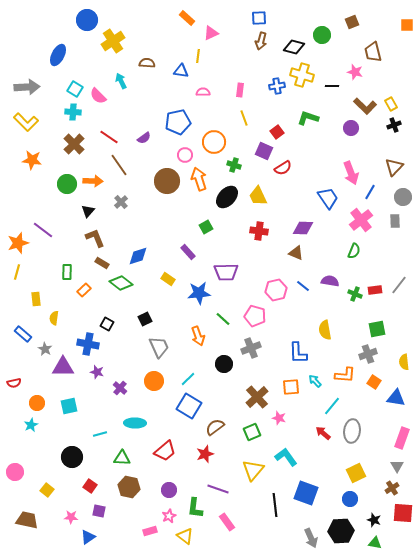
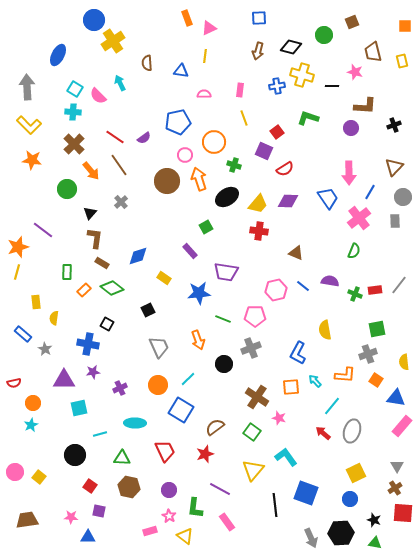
orange rectangle at (187, 18): rotated 28 degrees clockwise
blue circle at (87, 20): moved 7 px right
orange square at (407, 25): moved 2 px left, 1 px down
pink triangle at (211, 33): moved 2 px left, 5 px up
green circle at (322, 35): moved 2 px right
brown arrow at (261, 41): moved 3 px left, 10 px down
black diamond at (294, 47): moved 3 px left
yellow line at (198, 56): moved 7 px right
brown semicircle at (147, 63): rotated 98 degrees counterclockwise
cyan arrow at (121, 81): moved 1 px left, 2 px down
gray arrow at (27, 87): rotated 90 degrees counterclockwise
pink semicircle at (203, 92): moved 1 px right, 2 px down
yellow rectangle at (391, 104): moved 11 px right, 43 px up; rotated 16 degrees clockwise
brown L-shape at (365, 106): rotated 40 degrees counterclockwise
yellow L-shape at (26, 122): moved 3 px right, 3 px down
red line at (109, 137): moved 6 px right
red semicircle at (283, 168): moved 2 px right, 1 px down
pink arrow at (351, 173): moved 2 px left; rotated 20 degrees clockwise
orange arrow at (93, 181): moved 2 px left, 10 px up; rotated 48 degrees clockwise
green circle at (67, 184): moved 5 px down
yellow trapezoid at (258, 196): moved 8 px down; rotated 115 degrees counterclockwise
black ellipse at (227, 197): rotated 15 degrees clockwise
black triangle at (88, 211): moved 2 px right, 2 px down
pink cross at (361, 220): moved 2 px left, 2 px up
purple diamond at (303, 228): moved 15 px left, 27 px up
brown L-shape at (95, 238): rotated 30 degrees clockwise
orange star at (18, 243): moved 4 px down
purple rectangle at (188, 252): moved 2 px right, 1 px up
purple trapezoid at (226, 272): rotated 10 degrees clockwise
yellow rectangle at (168, 279): moved 4 px left, 1 px up
green diamond at (121, 283): moved 9 px left, 5 px down
yellow rectangle at (36, 299): moved 3 px down
pink pentagon at (255, 316): rotated 15 degrees counterclockwise
black square at (145, 319): moved 3 px right, 9 px up
green line at (223, 319): rotated 21 degrees counterclockwise
orange arrow at (198, 336): moved 4 px down
blue L-shape at (298, 353): rotated 30 degrees clockwise
purple triangle at (63, 367): moved 1 px right, 13 px down
purple star at (97, 372): moved 4 px left; rotated 24 degrees counterclockwise
orange circle at (154, 381): moved 4 px right, 4 px down
orange square at (374, 382): moved 2 px right, 2 px up
purple cross at (120, 388): rotated 24 degrees clockwise
brown cross at (257, 397): rotated 15 degrees counterclockwise
orange circle at (37, 403): moved 4 px left
cyan square at (69, 406): moved 10 px right, 2 px down
blue square at (189, 406): moved 8 px left, 4 px down
gray ellipse at (352, 431): rotated 10 degrees clockwise
green square at (252, 432): rotated 30 degrees counterclockwise
pink rectangle at (402, 438): moved 12 px up; rotated 20 degrees clockwise
red trapezoid at (165, 451): rotated 75 degrees counterclockwise
black circle at (72, 457): moved 3 px right, 2 px up
brown cross at (392, 488): moved 3 px right
purple line at (218, 489): moved 2 px right; rotated 10 degrees clockwise
yellow square at (47, 490): moved 8 px left, 13 px up
pink star at (169, 516): rotated 16 degrees counterclockwise
brown trapezoid at (27, 520): rotated 20 degrees counterclockwise
black hexagon at (341, 531): moved 2 px down
blue triangle at (88, 537): rotated 35 degrees clockwise
